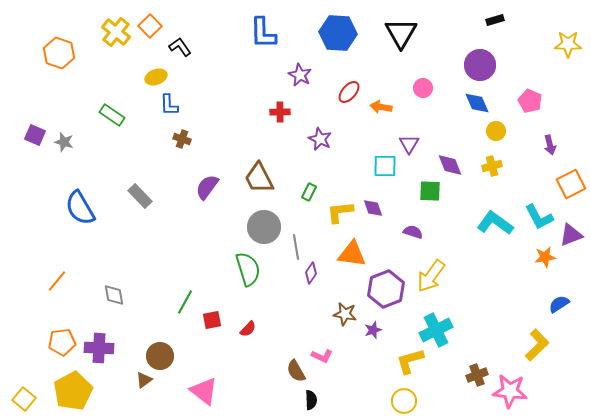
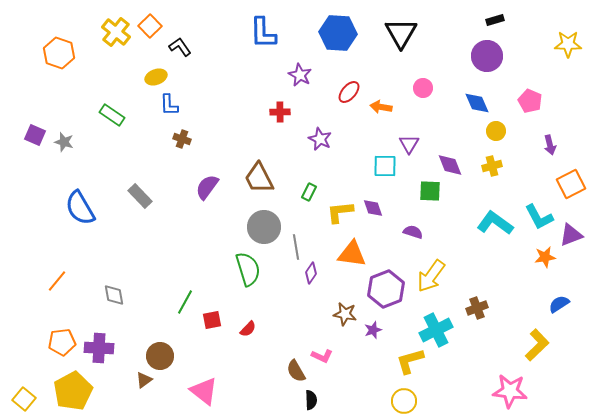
purple circle at (480, 65): moved 7 px right, 9 px up
brown cross at (477, 375): moved 67 px up
